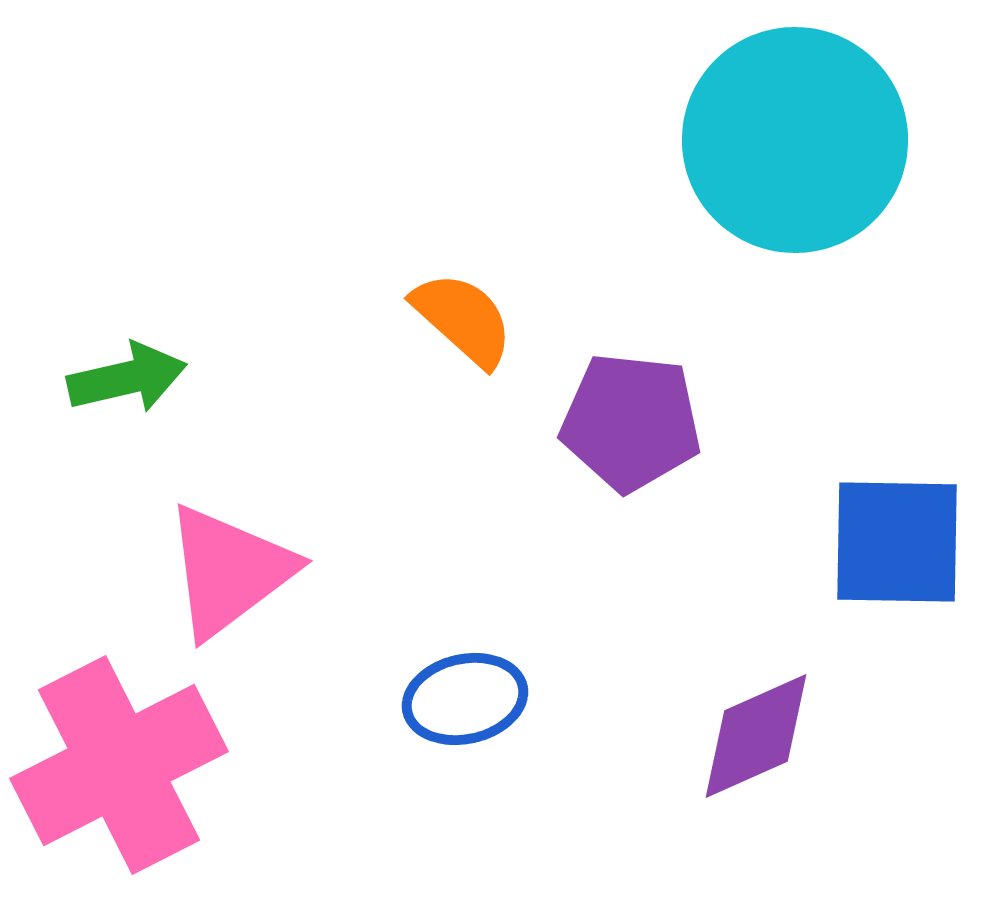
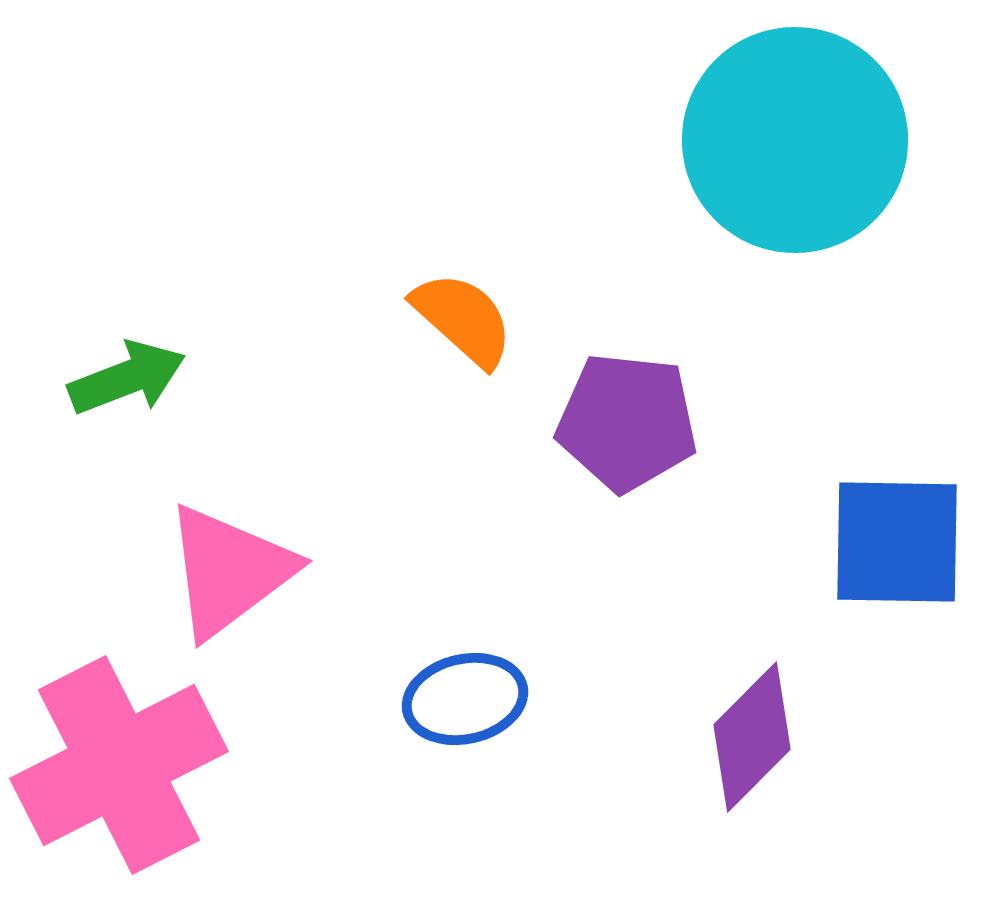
green arrow: rotated 8 degrees counterclockwise
purple pentagon: moved 4 px left
purple diamond: moved 4 px left, 1 px down; rotated 21 degrees counterclockwise
